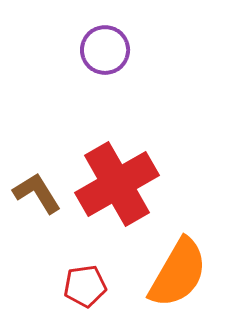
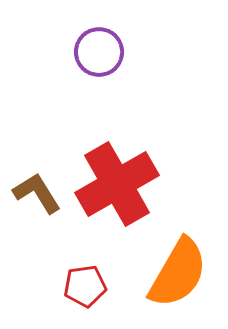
purple circle: moved 6 px left, 2 px down
